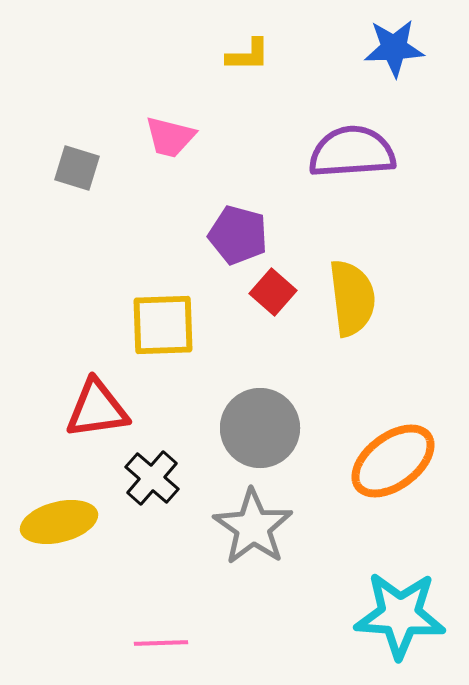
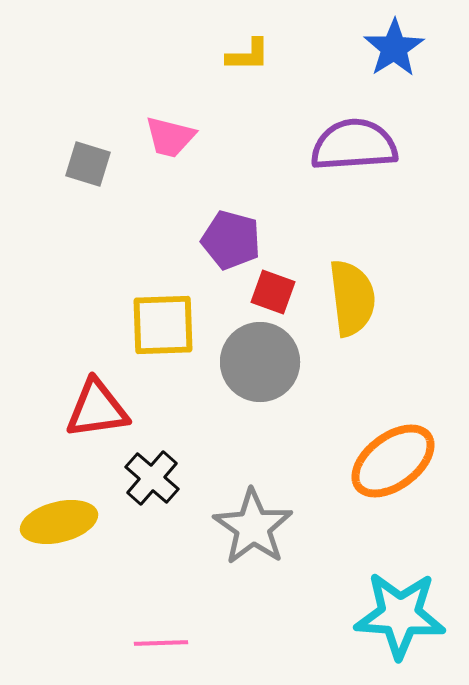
blue star: rotated 30 degrees counterclockwise
purple semicircle: moved 2 px right, 7 px up
gray square: moved 11 px right, 4 px up
purple pentagon: moved 7 px left, 5 px down
red square: rotated 21 degrees counterclockwise
gray circle: moved 66 px up
